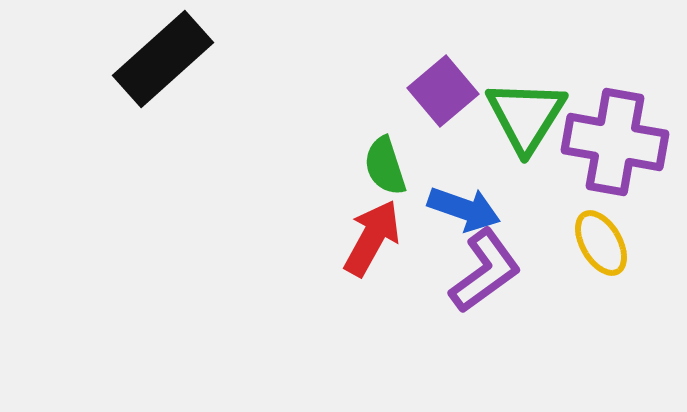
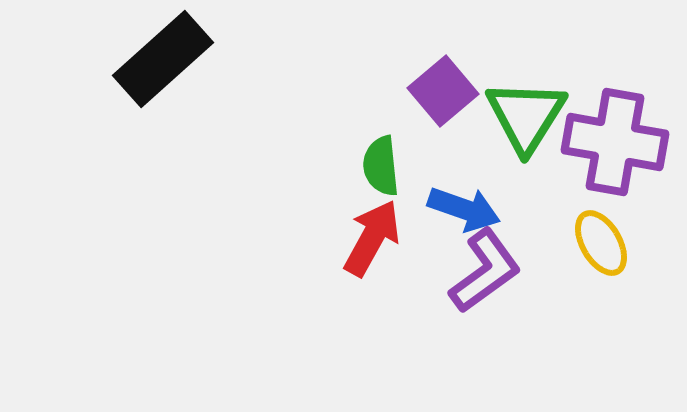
green semicircle: moved 4 px left; rotated 12 degrees clockwise
